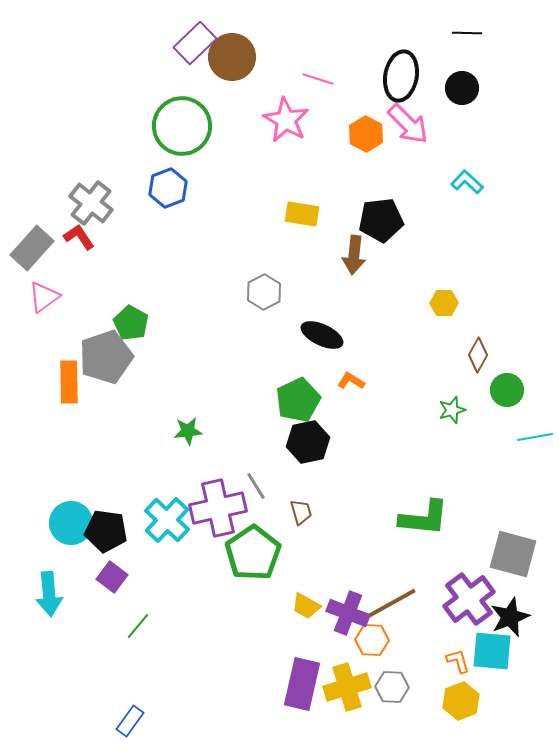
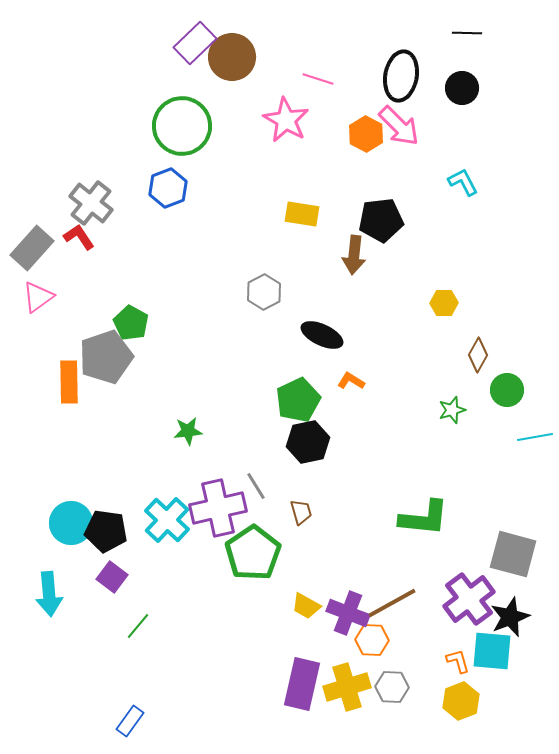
pink arrow at (408, 124): moved 9 px left, 2 px down
cyan L-shape at (467, 182): moved 4 px left; rotated 20 degrees clockwise
pink triangle at (44, 297): moved 6 px left
